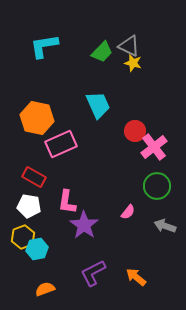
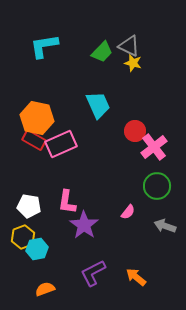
red rectangle: moved 37 px up
